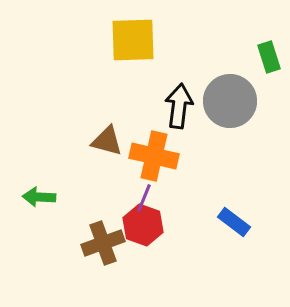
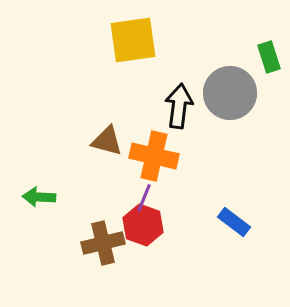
yellow square: rotated 6 degrees counterclockwise
gray circle: moved 8 px up
brown cross: rotated 6 degrees clockwise
